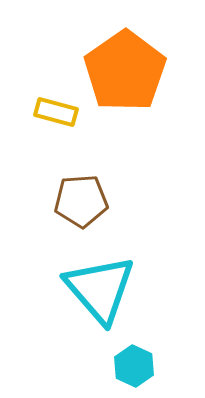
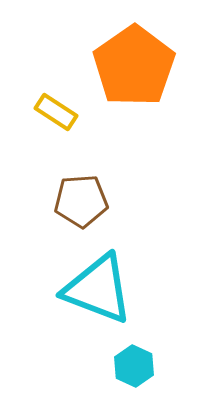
orange pentagon: moved 9 px right, 5 px up
yellow rectangle: rotated 18 degrees clockwise
cyan triangle: moved 2 px left; rotated 28 degrees counterclockwise
